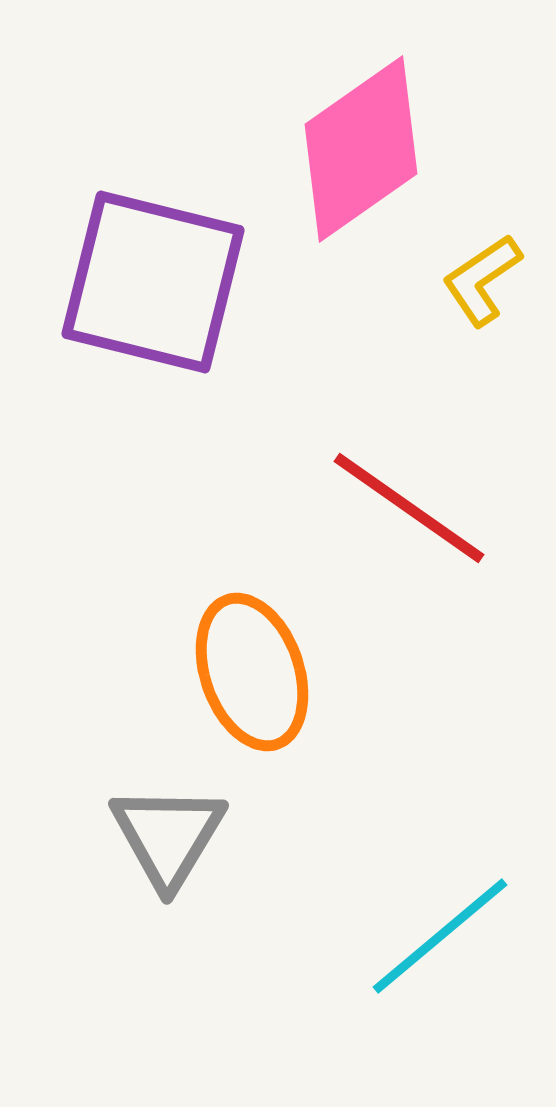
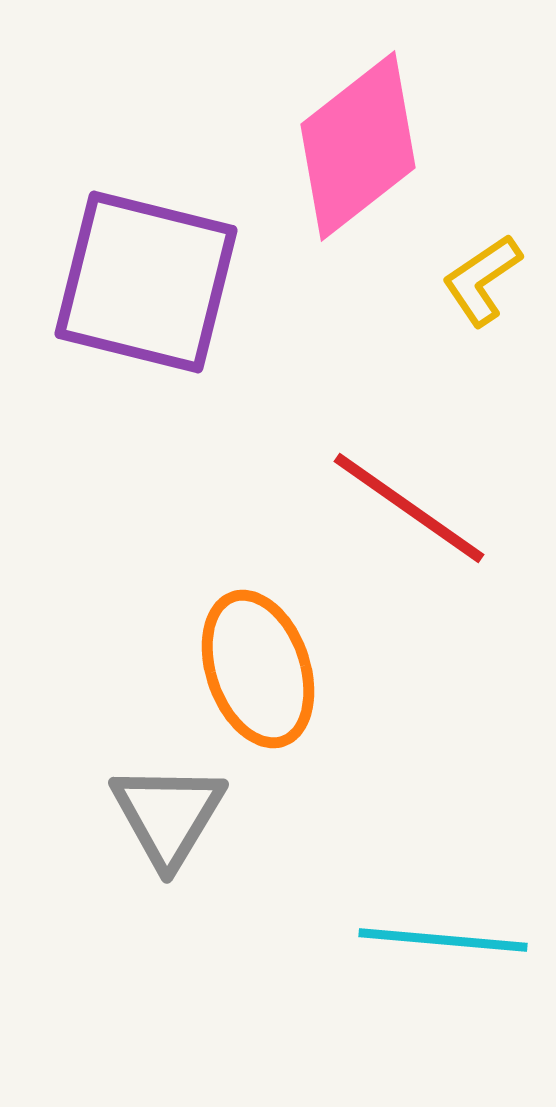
pink diamond: moved 3 px left, 3 px up; rotated 3 degrees counterclockwise
purple square: moved 7 px left
orange ellipse: moved 6 px right, 3 px up
gray triangle: moved 21 px up
cyan line: moved 3 px right, 4 px down; rotated 45 degrees clockwise
